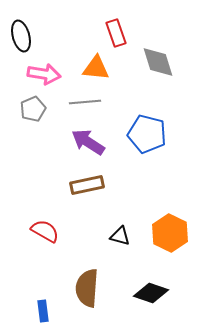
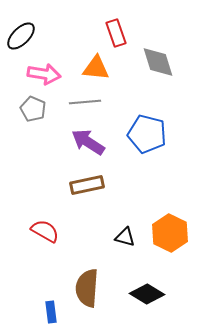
black ellipse: rotated 60 degrees clockwise
gray pentagon: rotated 25 degrees counterclockwise
black triangle: moved 5 px right, 1 px down
black diamond: moved 4 px left, 1 px down; rotated 12 degrees clockwise
blue rectangle: moved 8 px right, 1 px down
